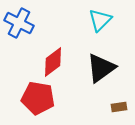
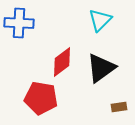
blue cross: rotated 24 degrees counterclockwise
red diamond: moved 9 px right
red pentagon: moved 3 px right
